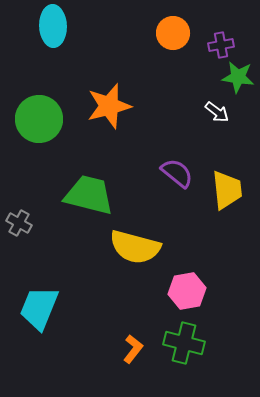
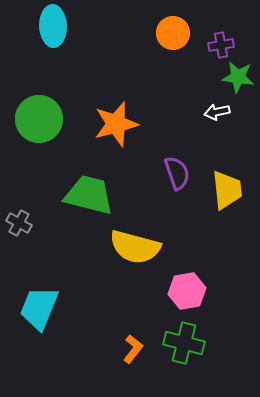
orange star: moved 7 px right, 18 px down
white arrow: rotated 130 degrees clockwise
purple semicircle: rotated 32 degrees clockwise
